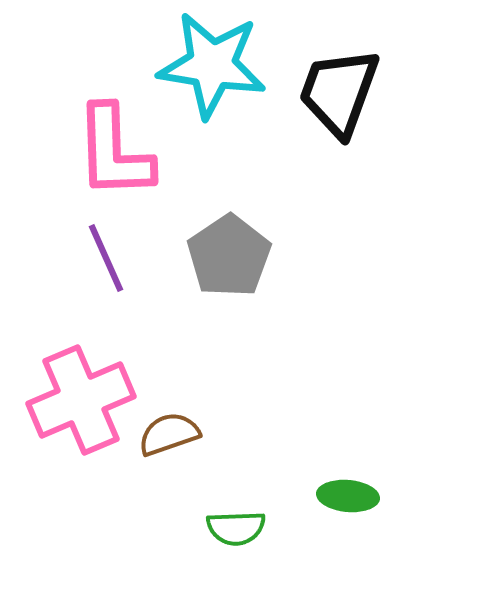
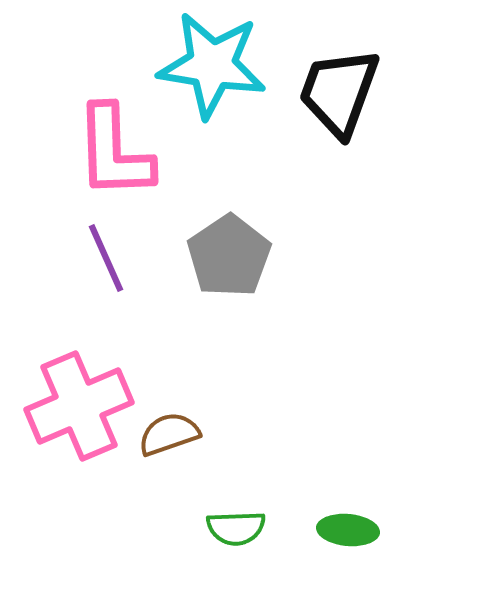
pink cross: moved 2 px left, 6 px down
green ellipse: moved 34 px down
